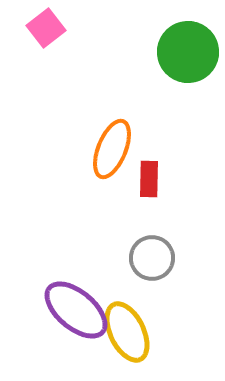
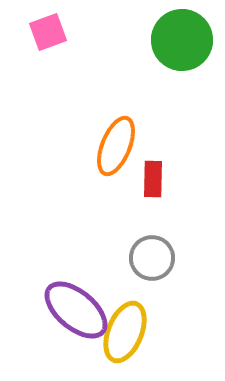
pink square: moved 2 px right, 4 px down; rotated 18 degrees clockwise
green circle: moved 6 px left, 12 px up
orange ellipse: moved 4 px right, 3 px up
red rectangle: moved 4 px right
yellow ellipse: moved 2 px left; rotated 48 degrees clockwise
